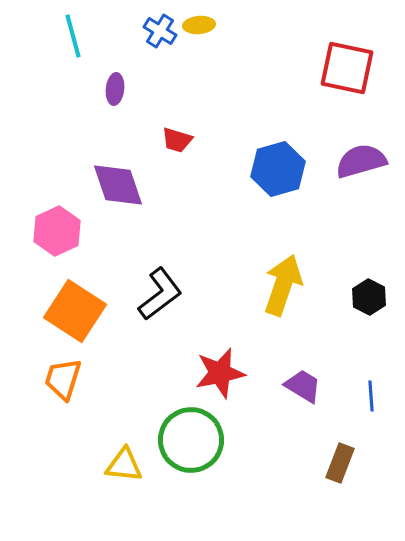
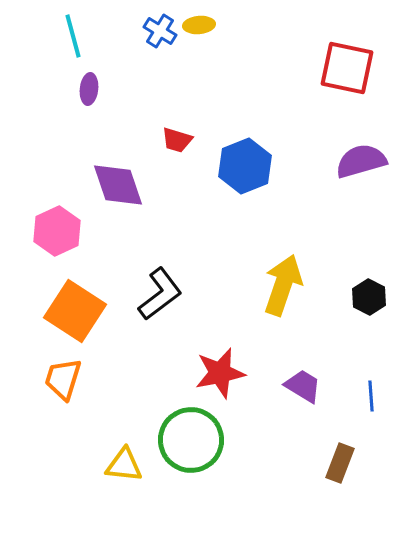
purple ellipse: moved 26 px left
blue hexagon: moved 33 px left, 3 px up; rotated 6 degrees counterclockwise
